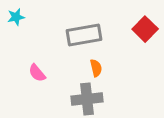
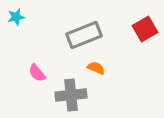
red square: rotated 15 degrees clockwise
gray rectangle: rotated 12 degrees counterclockwise
orange semicircle: rotated 54 degrees counterclockwise
gray cross: moved 16 px left, 4 px up
